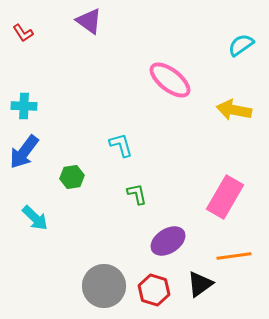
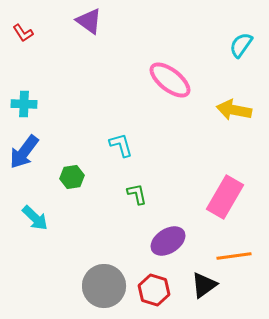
cyan semicircle: rotated 20 degrees counterclockwise
cyan cross: moved 2 px up
black triangle: moved 4 px right, 1 px down
